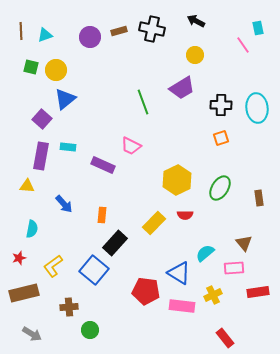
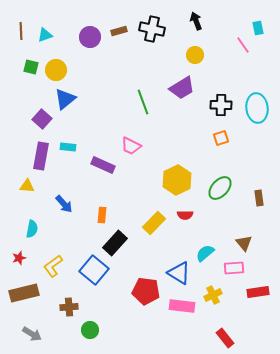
black arrow at (196, 21): rotated 42 degrees clockwise
green ellipse at (220, 188): rotated 10 degrees clockwise
